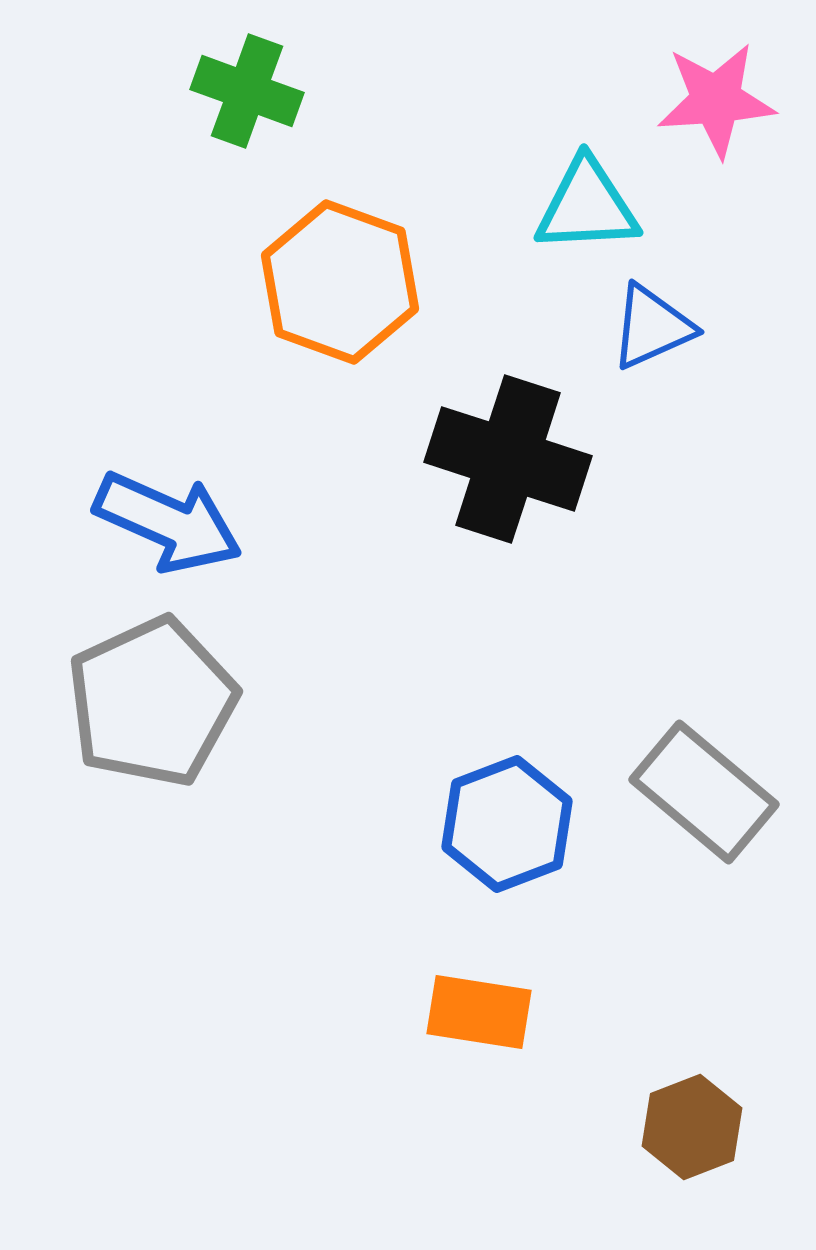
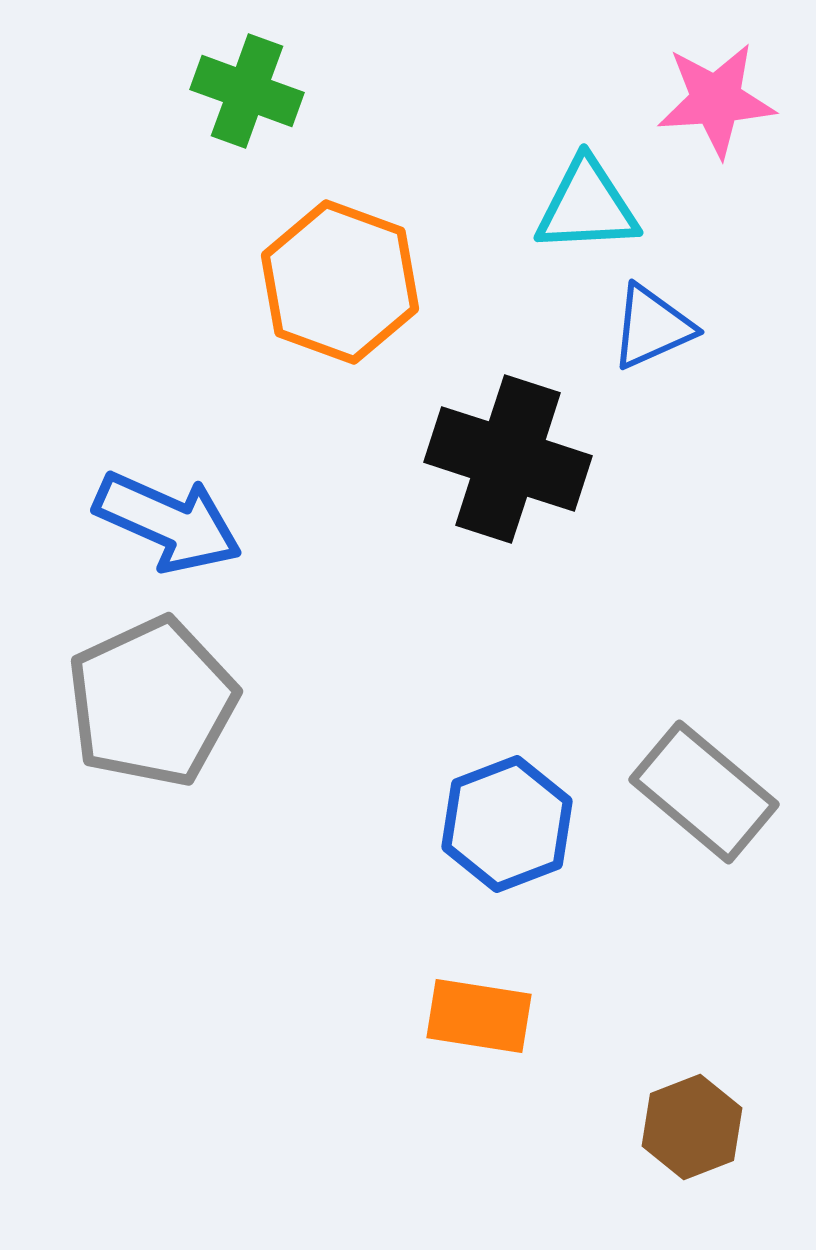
orange rectangle: moved 4 px down
